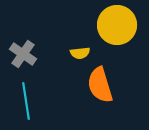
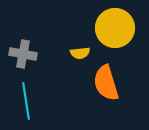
yellow circle: moved 2 px left, 3 px down
gray cross: rotated 24 degrees counterclockwise
orange semicircle: moved 6 px right, 2 px up
